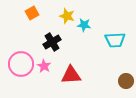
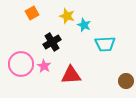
cyan star: rotated 16 degrees clockwise
cyan trapezoid: moved 10 px left, 4 px down
